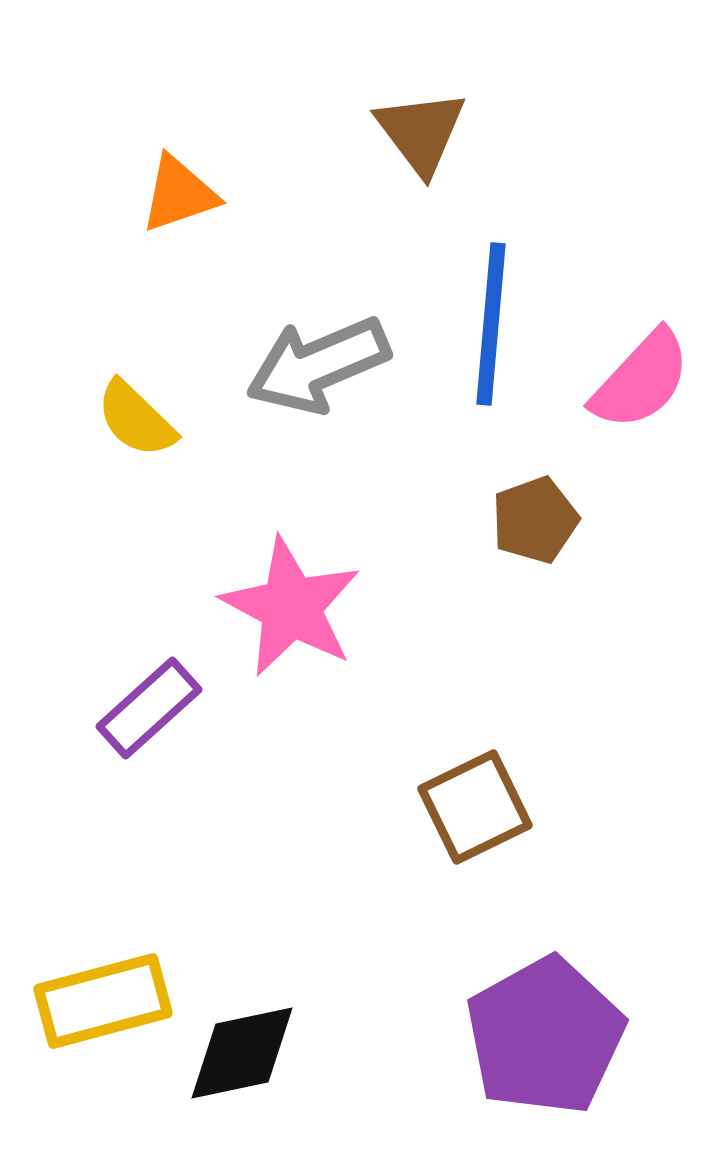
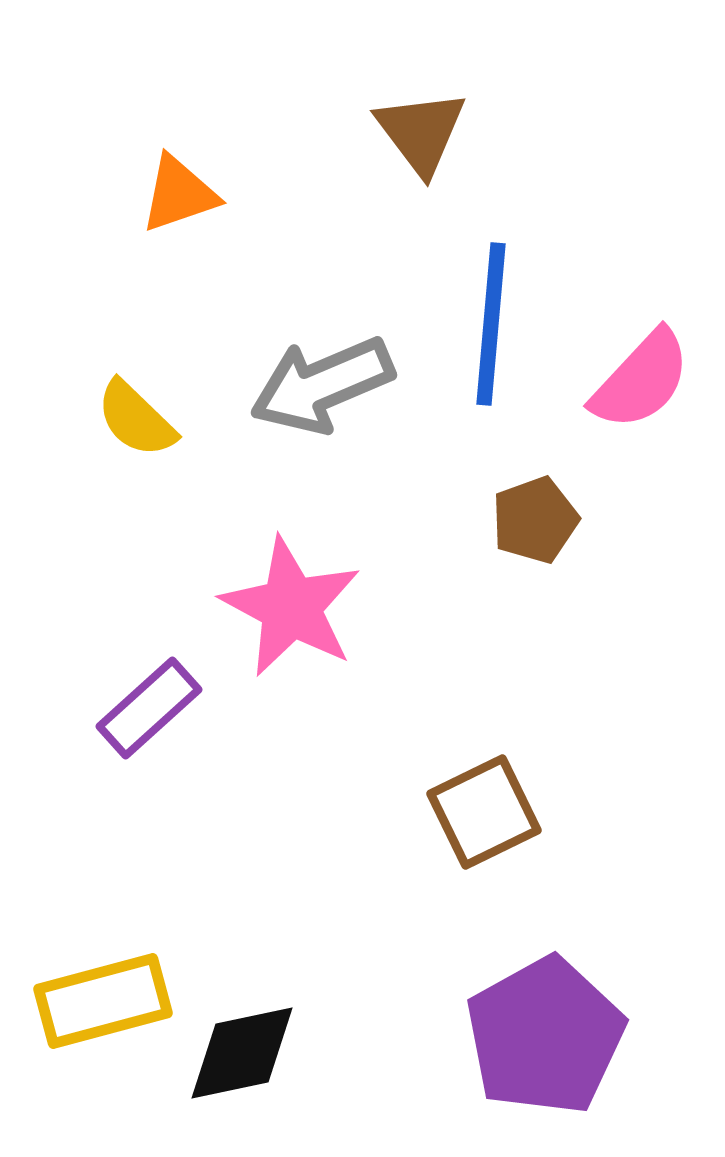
gray arrow: moved 4 px right, 20 px down
brown square: moved 9 px right, 5 px down
